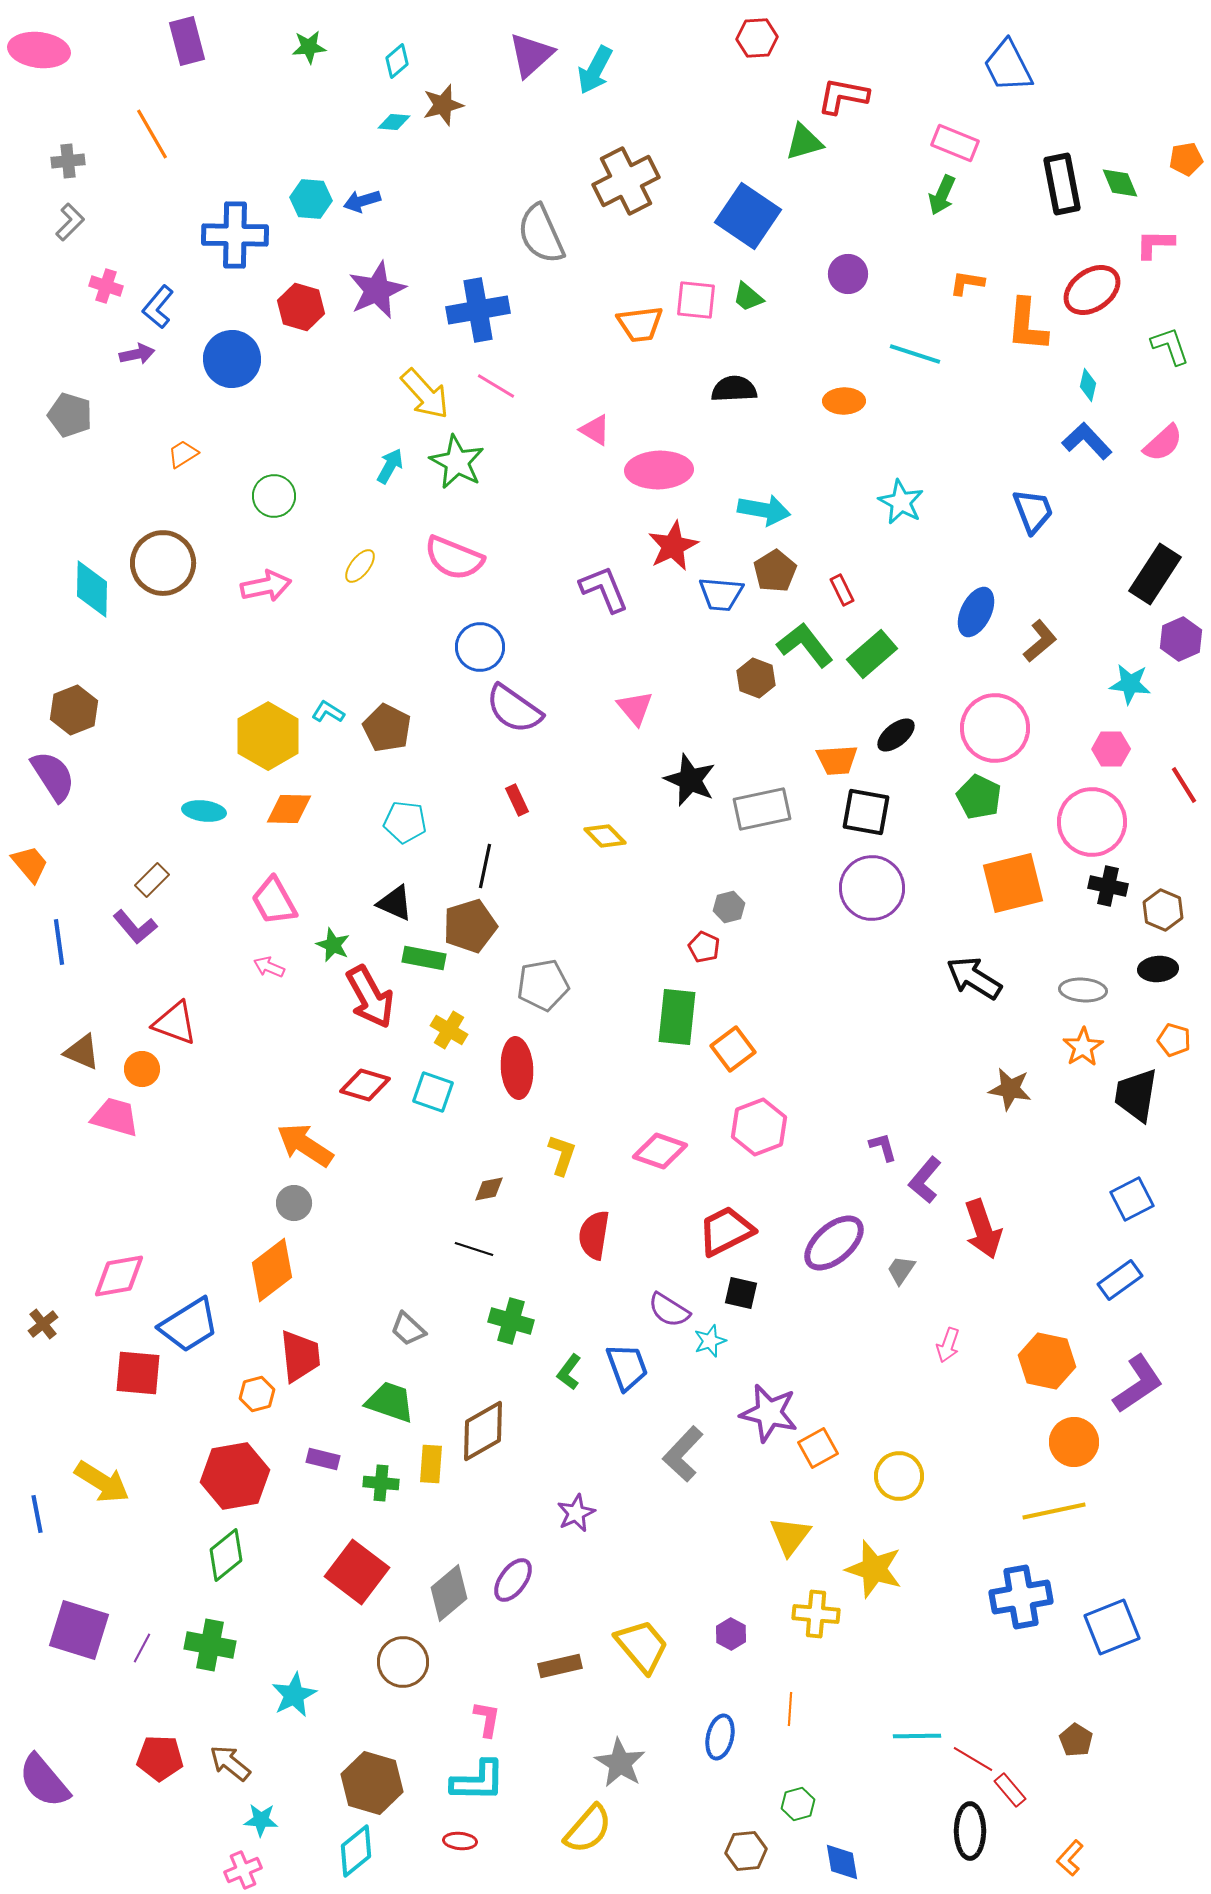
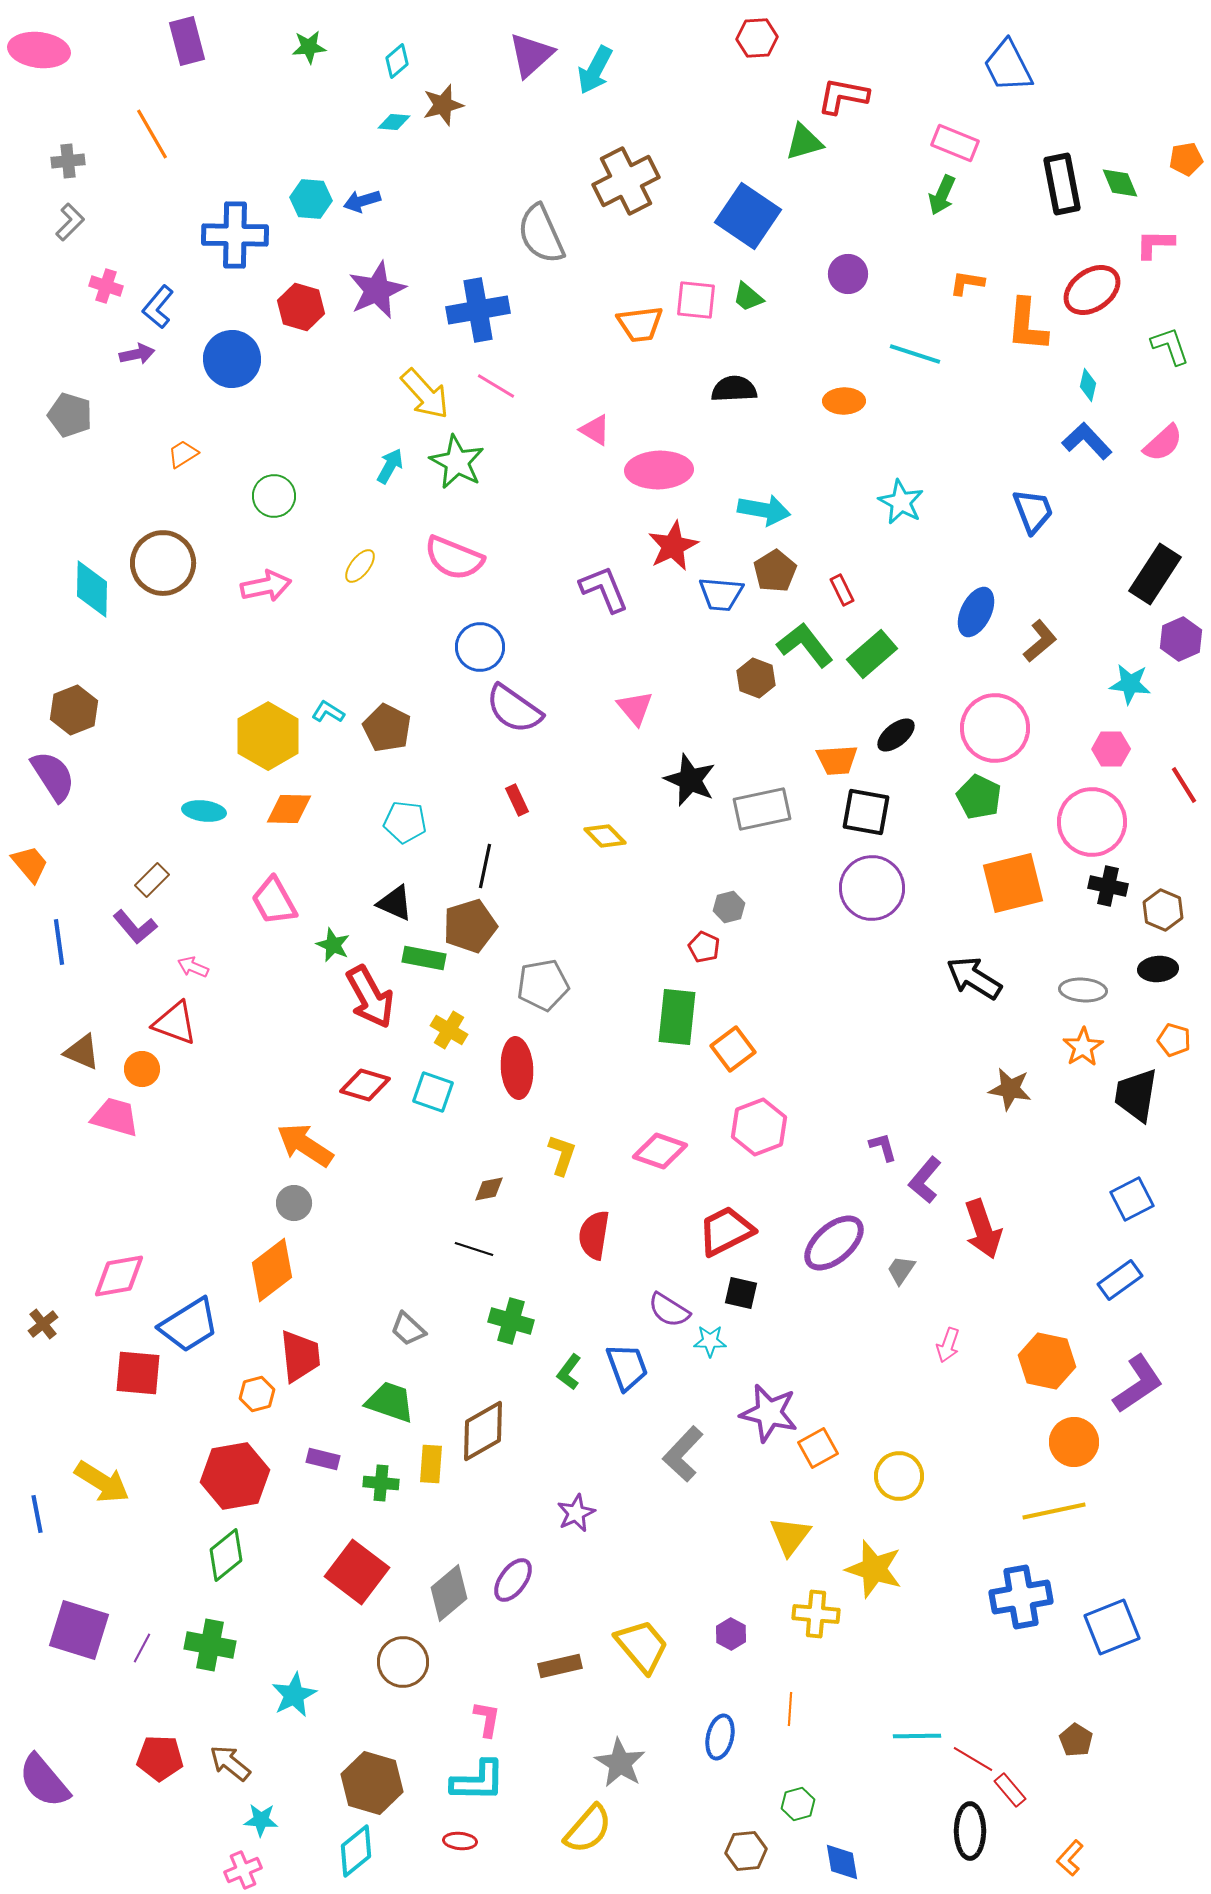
pink arrow at (269, 967): moved 76 px left
cyan star at (710, 1341): rotated 20 degrees clockwise
